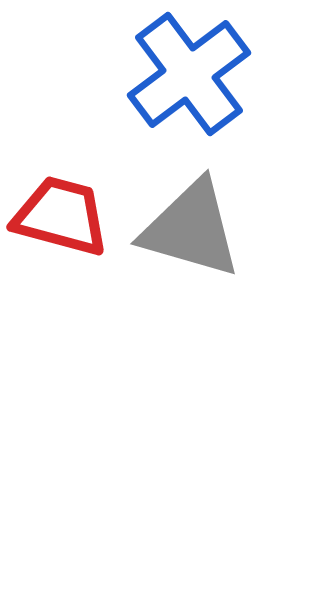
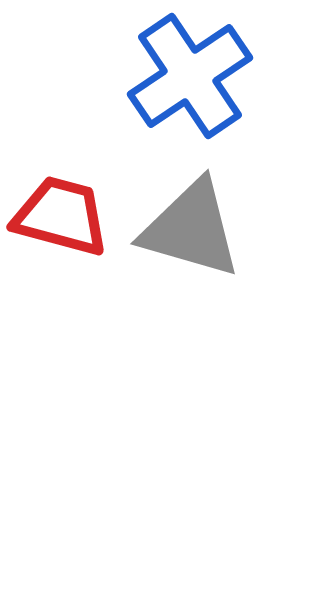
blue cross: moved 1 px right, 2 px down; rotated 3 degrees clockwise
